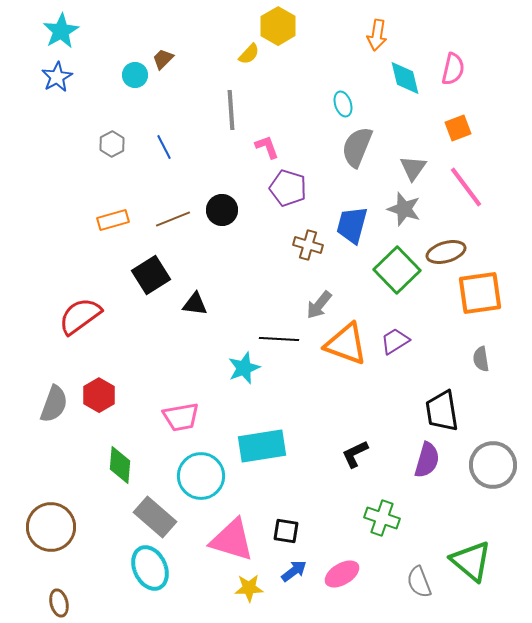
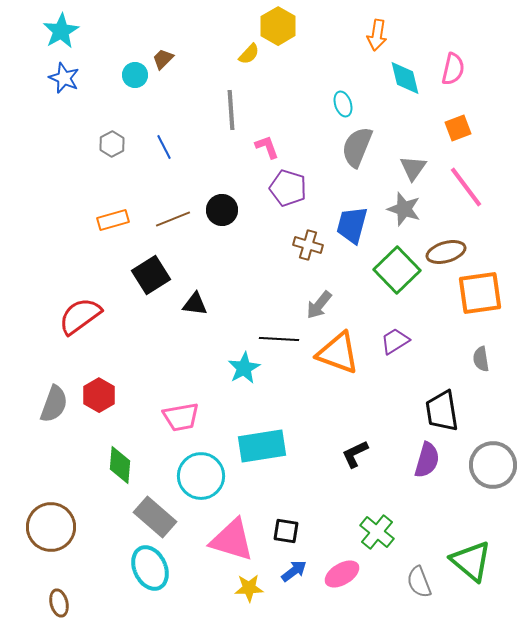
blue star at (57, 77): moved 7 px right, 1 px down; rotated 20 degrees counterclockwise
orange triangle at (346, 344): moved 8 px left, 9 px down
cyan star at (244, 368): rotated 8 degrees counterclockwise
green cross at (382, 518): moved 5 px left, 14 px down; rotated 20 degrees clockwise
